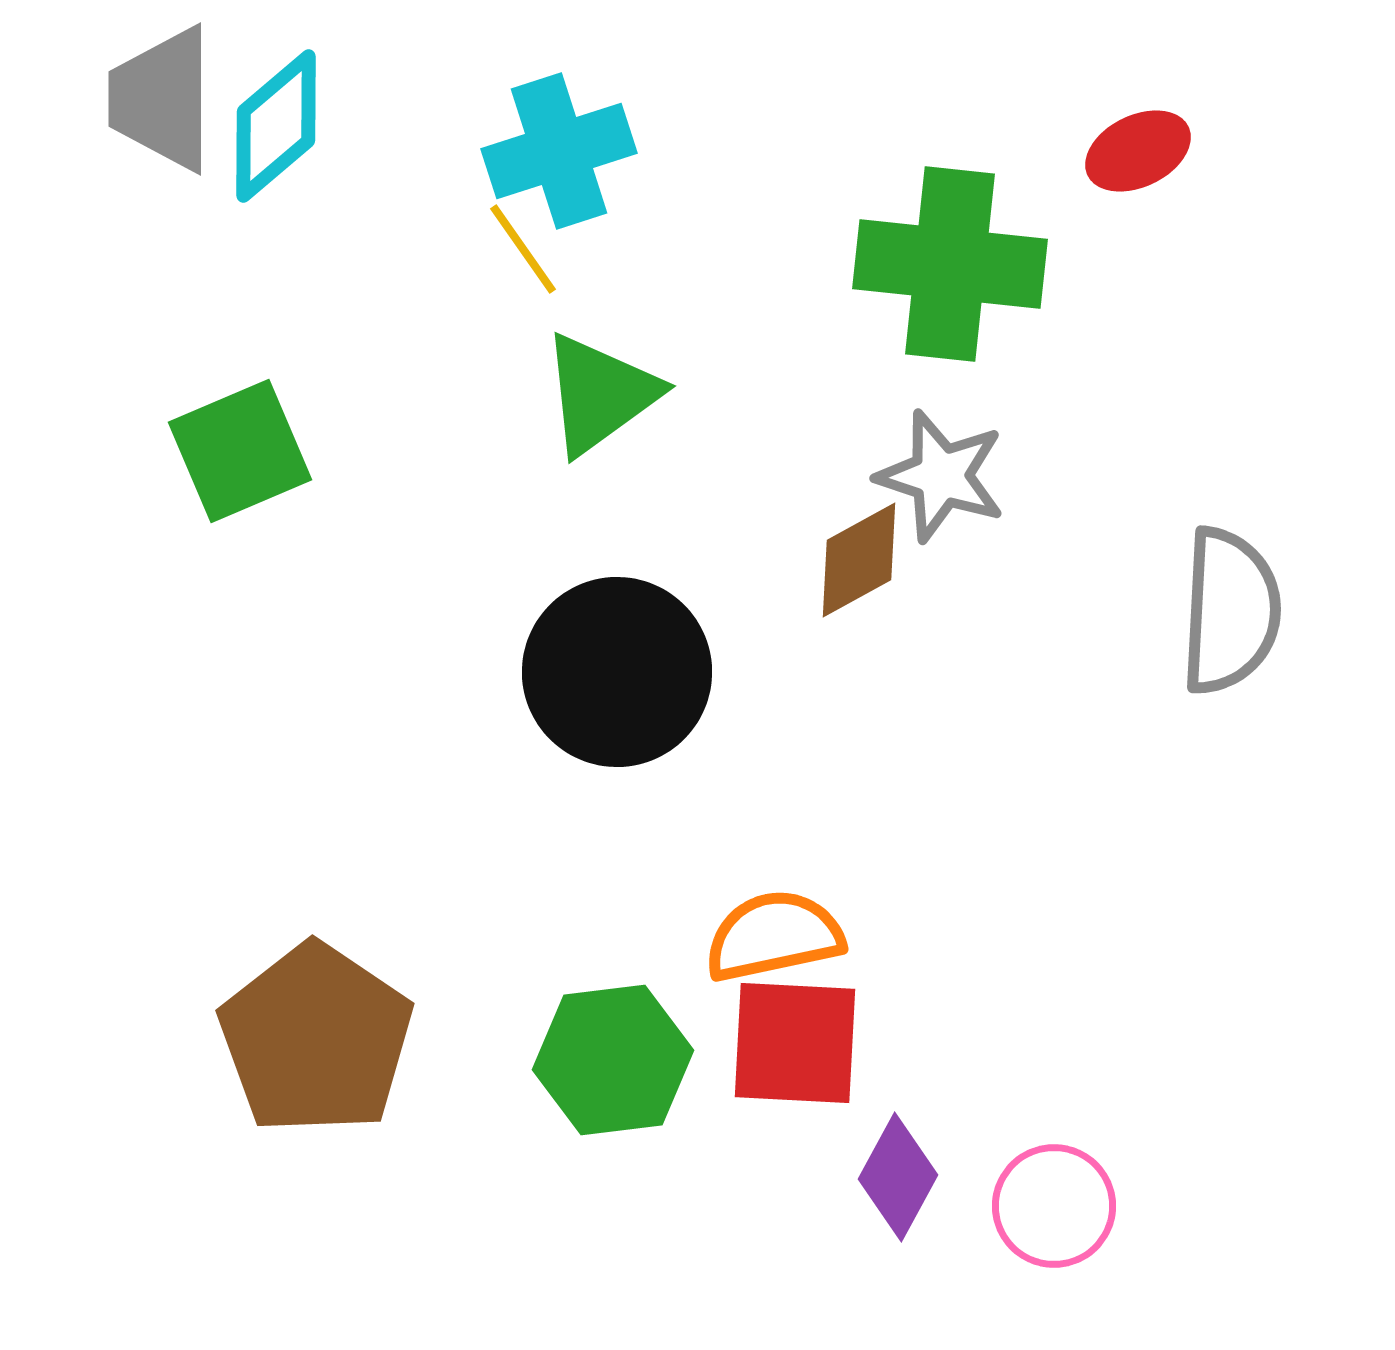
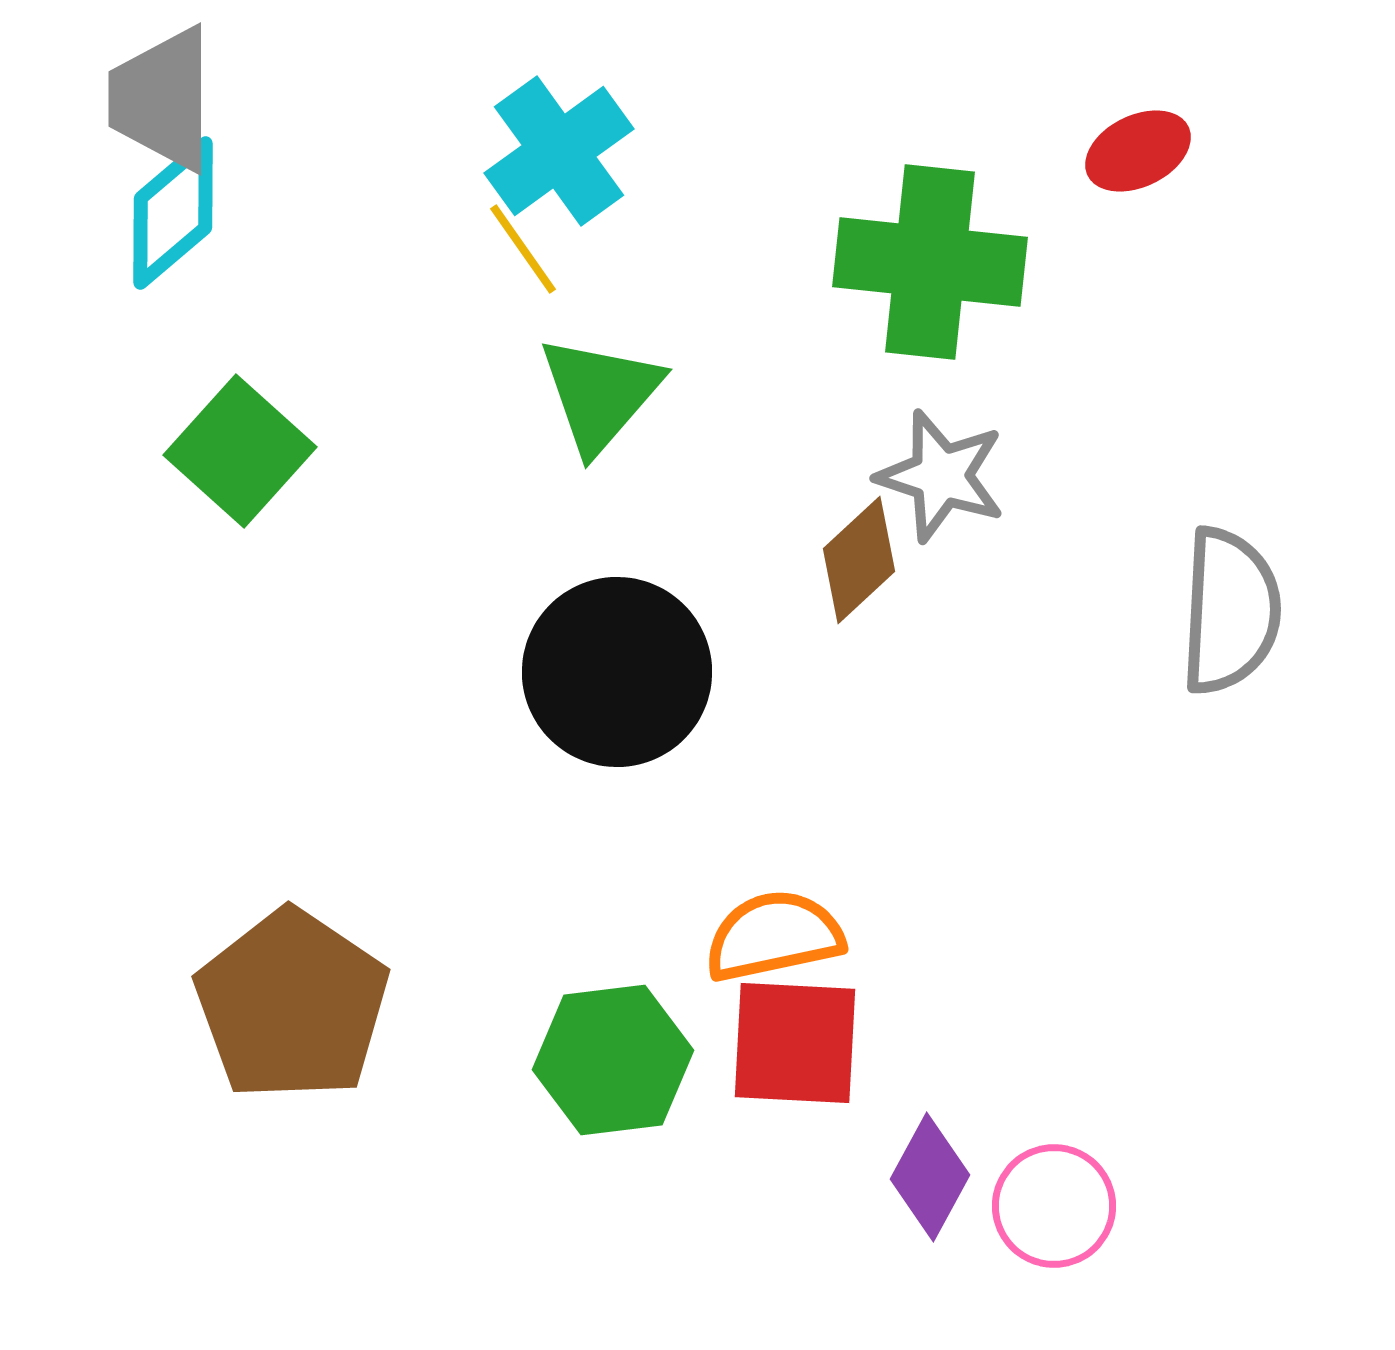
cyan diamond: moved 103 px left, 87 px down
cyan cross: rotated 18 degrees counterclockwise
green cross: moved 20 px left, 2 px up
green triangle: rotated 13 degrees counterclockwise
green square: rotated 25 degrees counterclockwise
brown diamond: rotated 14 degrees counterclockwise
brown pentagon: moved 24 px left, 34 px up
purple diamond: moved 32 px right
